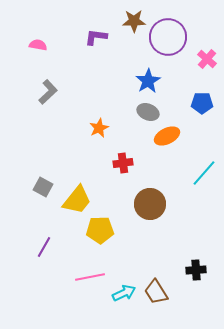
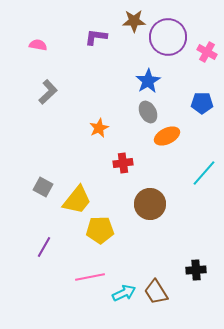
pink cross: moved 7 px up; rotated 12 degrees counterclockwise
gray ellipse: rotated 40 degrees clockwise
